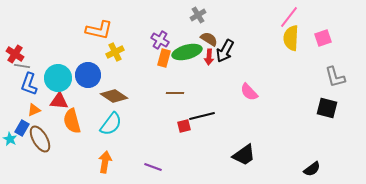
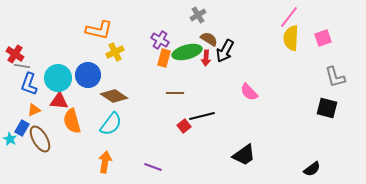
red arrow: moved 3 px left, 1 px down
red square: rotated 24 degrees counterclockwise
